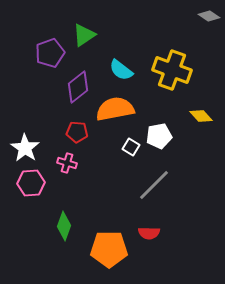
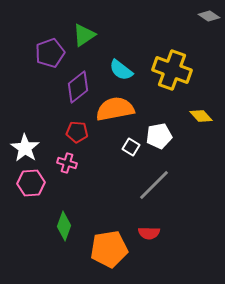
orange pentagon: rotated 9 degrees counterclockwise
